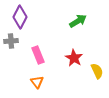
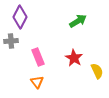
pink rectangle: moved 2 px down
